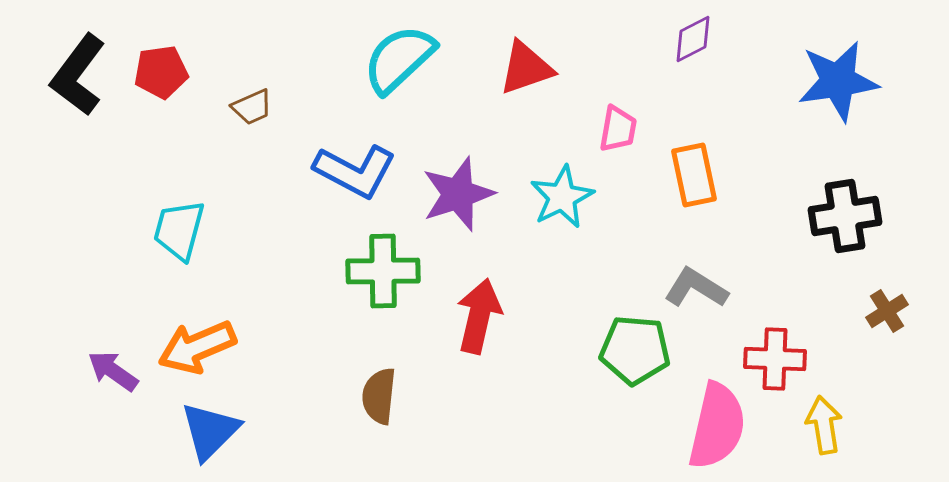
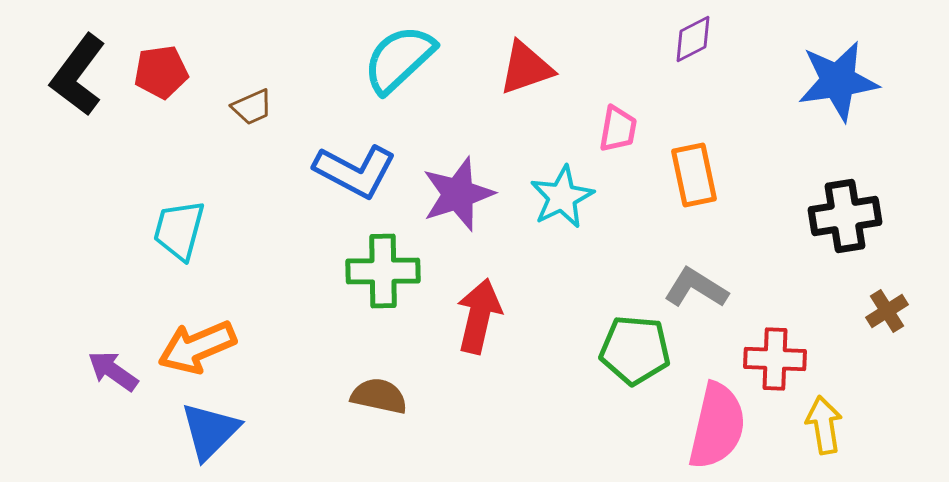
brown semicircle: rotated 96 degrees clockwise
